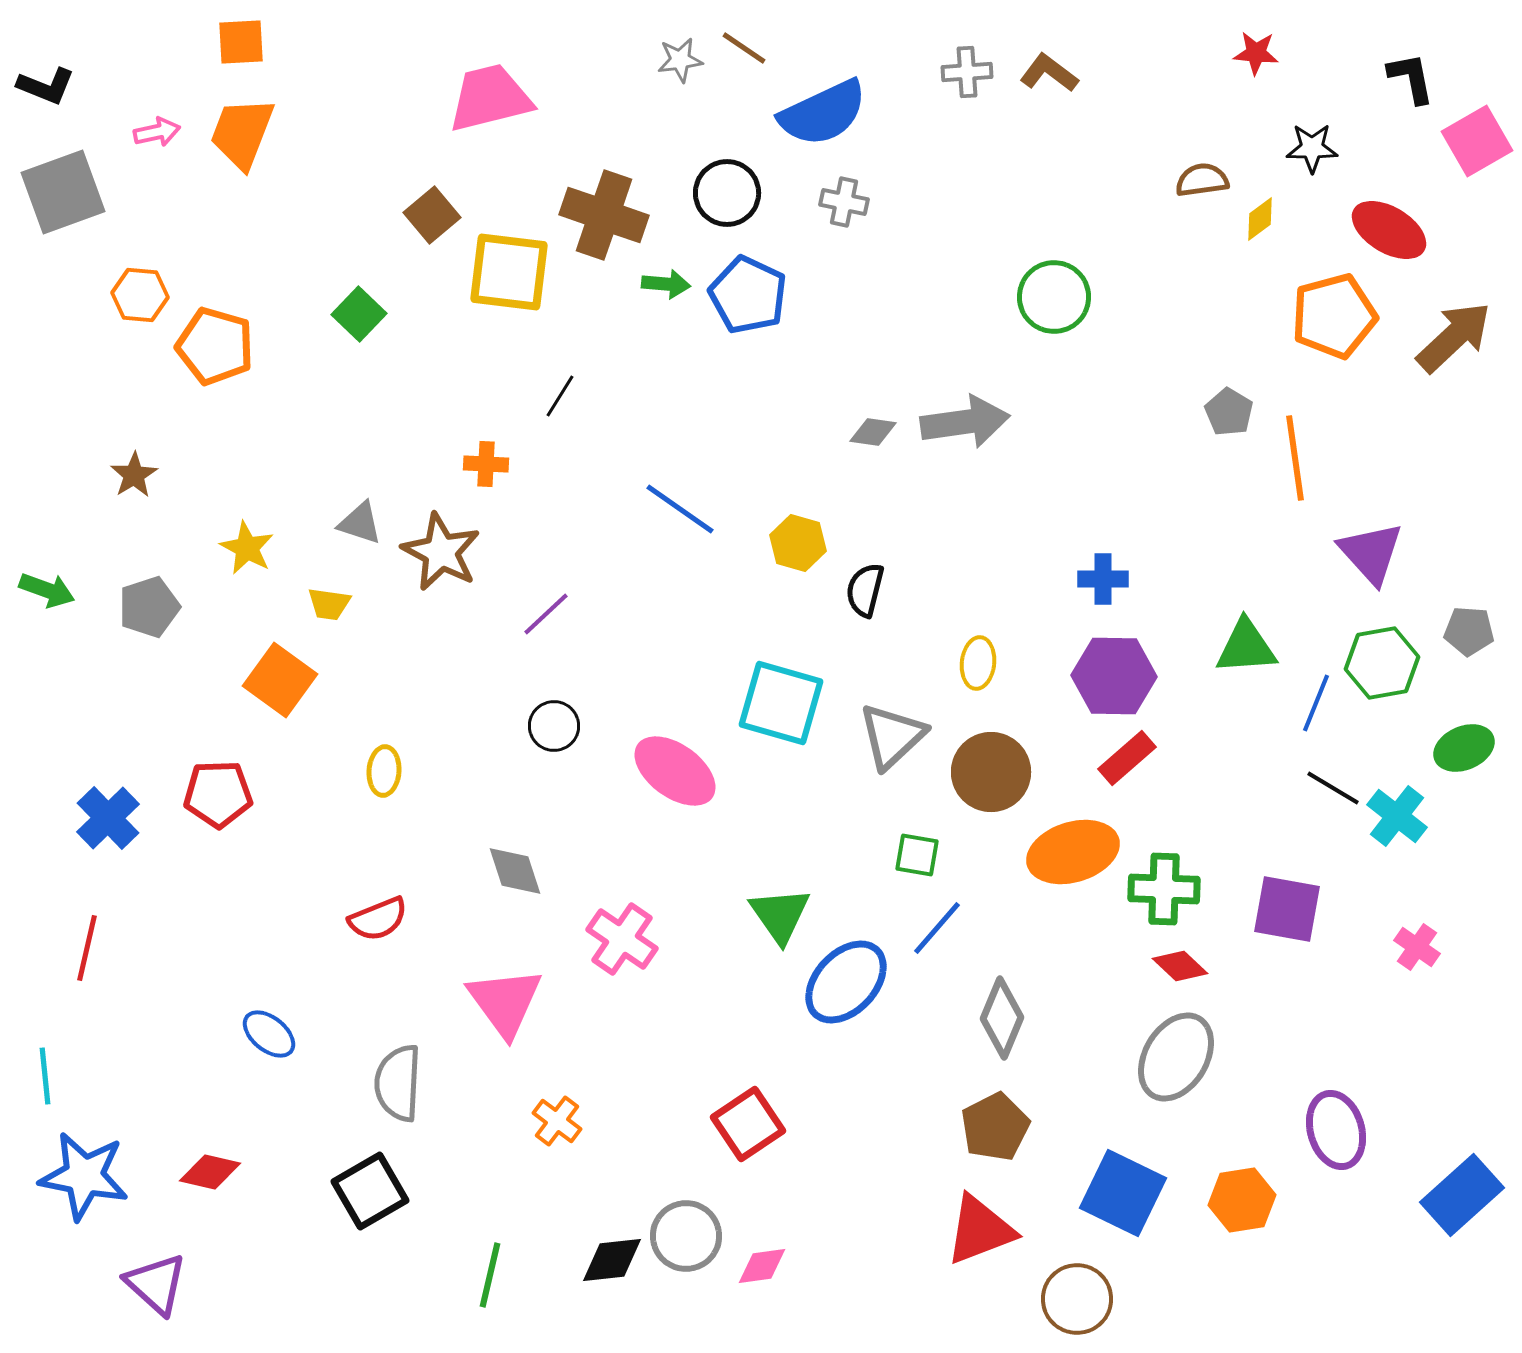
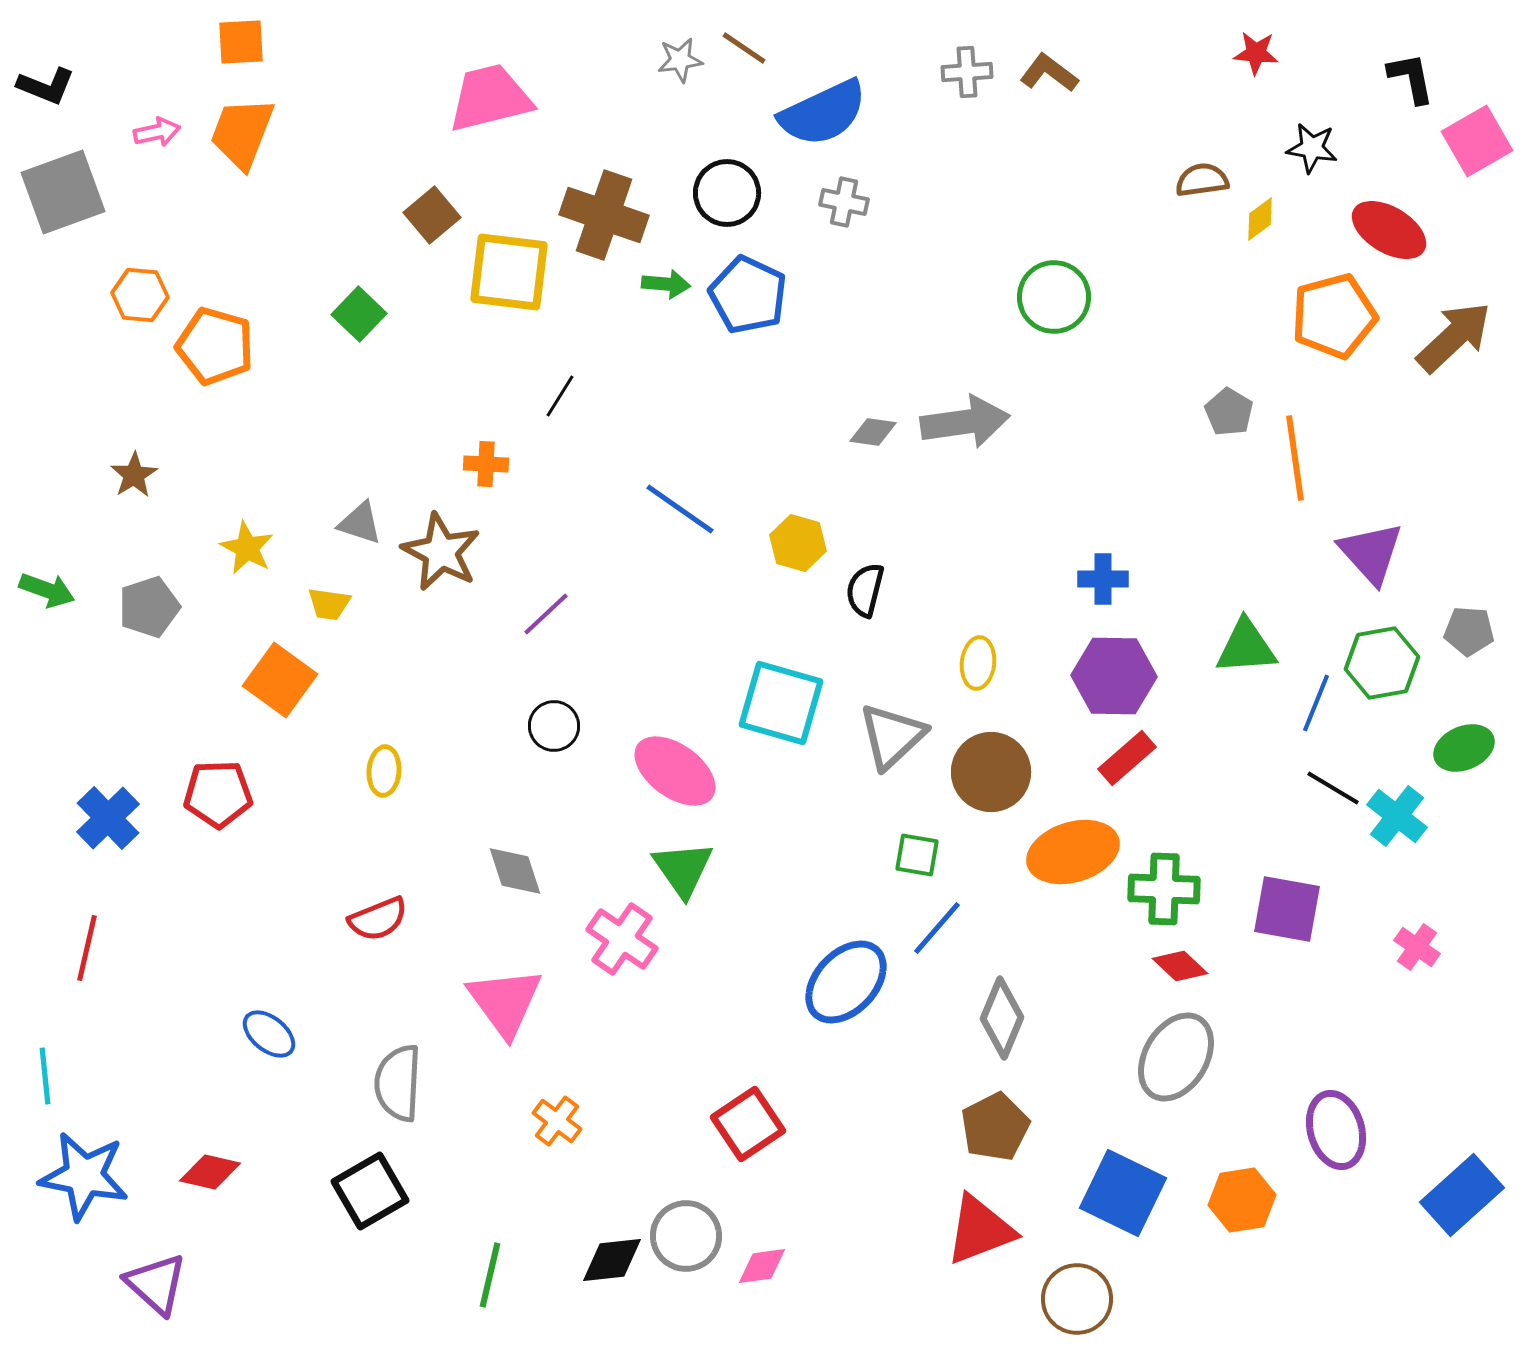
black star at (1312, 148): rotated 9 degrees clockwise
green triangle at (780, 915): moved 97 px left, 46 px up
